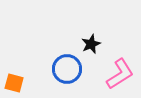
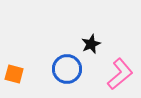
pink L-shape: rotated 8 degrees counterclockwise
orange square: moved 9 px up
